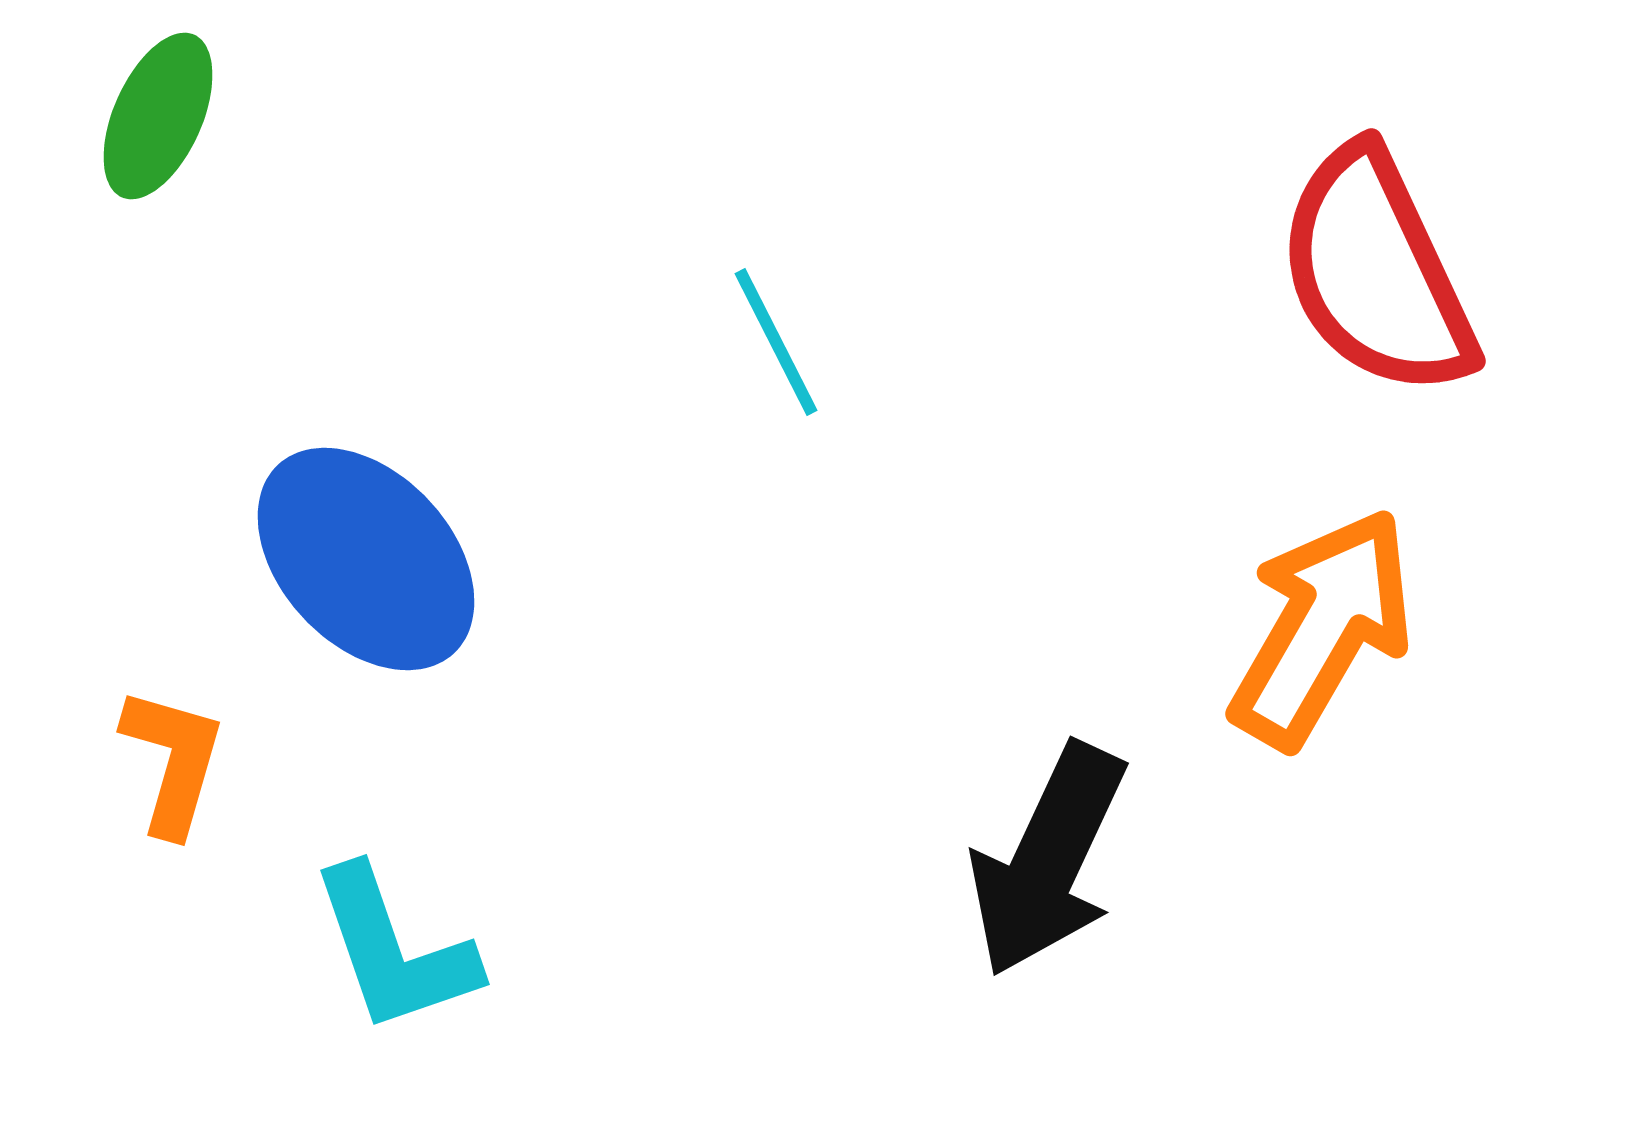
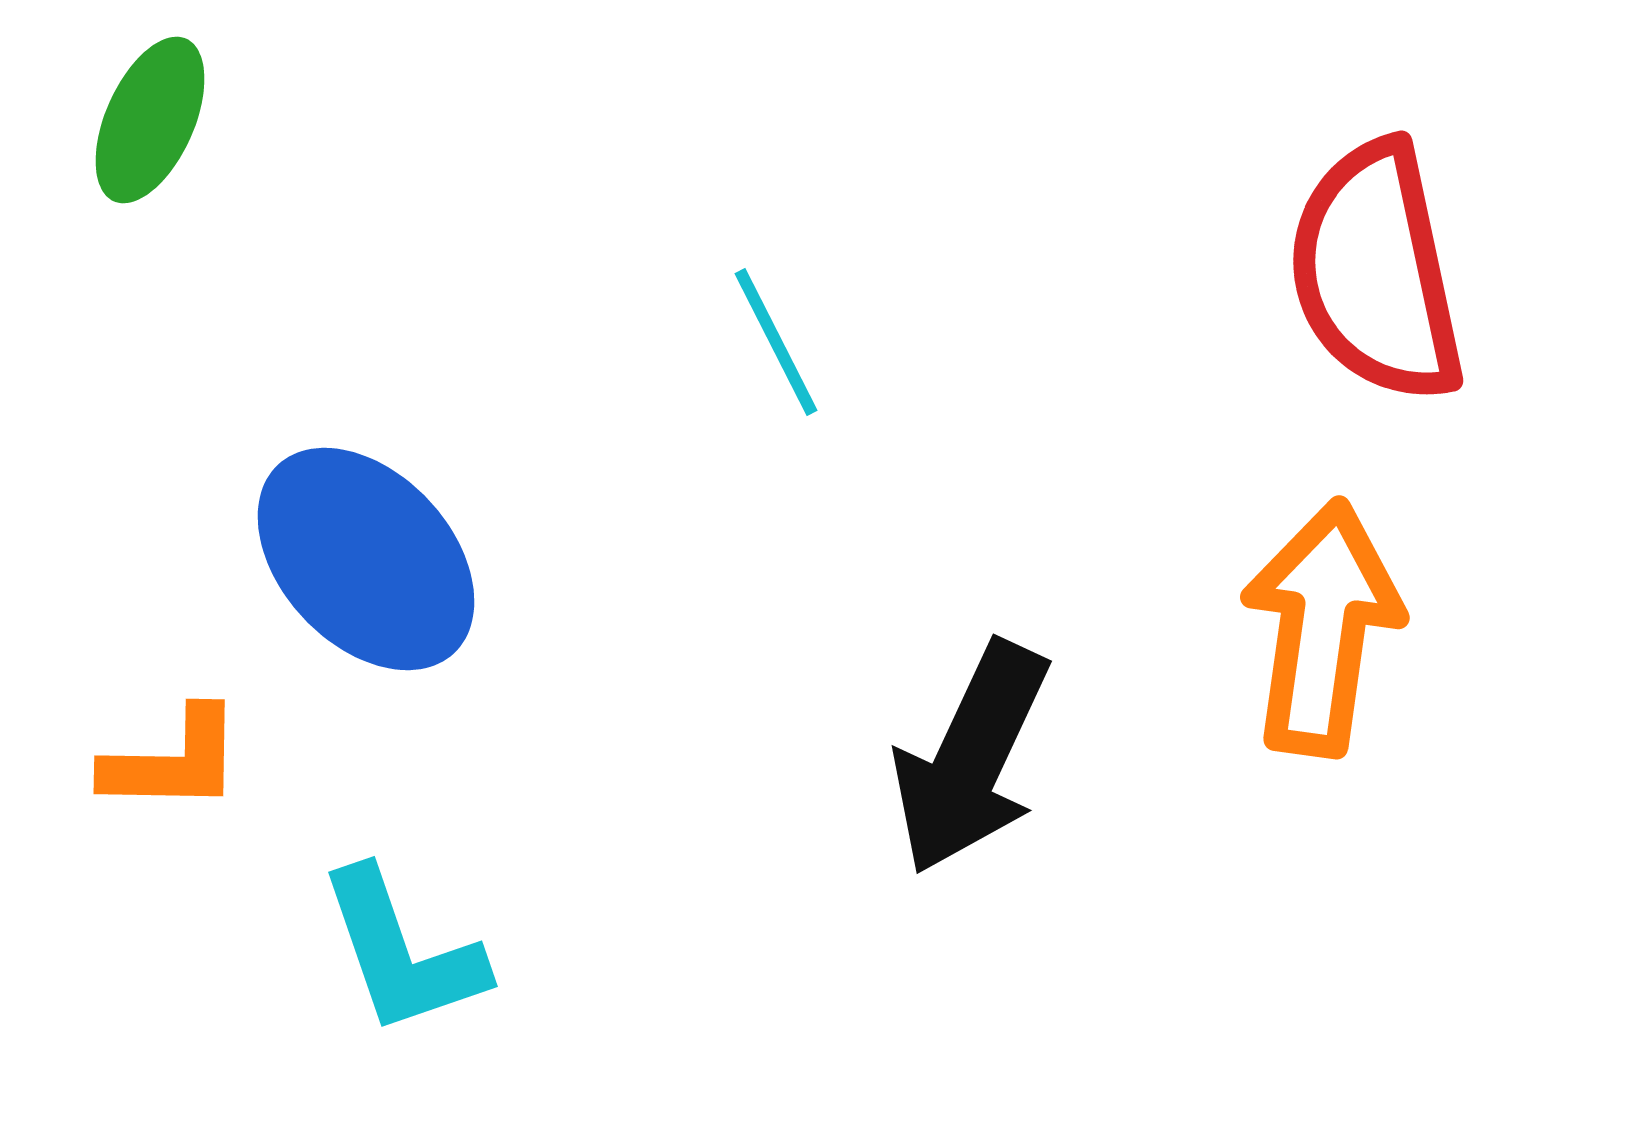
green ellipse: moved 8 px left, 4 px down
red semicircle: rotated 13 degrees clockwise
orange arrow: rotated 22 degrees counterclockwise
orange L-shape: rotated 75 degrees clockwise
black arrow: moved 77 px left, 102 px up
cyan L-shape: moved 8 px right, 2 px down
